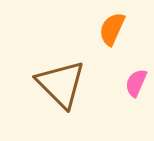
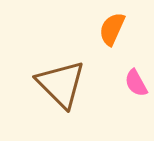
pink semicircle: rotated 52 degrees counterclockwise
